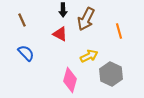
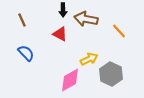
brown arrow: rotated 75 degrees clockwise
orange line: rotated 28 degrees counterclockwise
yellow arrow: moved 3 px down
pink diamond: rotated 45 degrees clockwise
